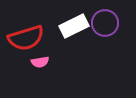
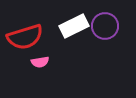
purple circle: moved 3 px down
red semicircle: moved 1 px left, 1 px up
